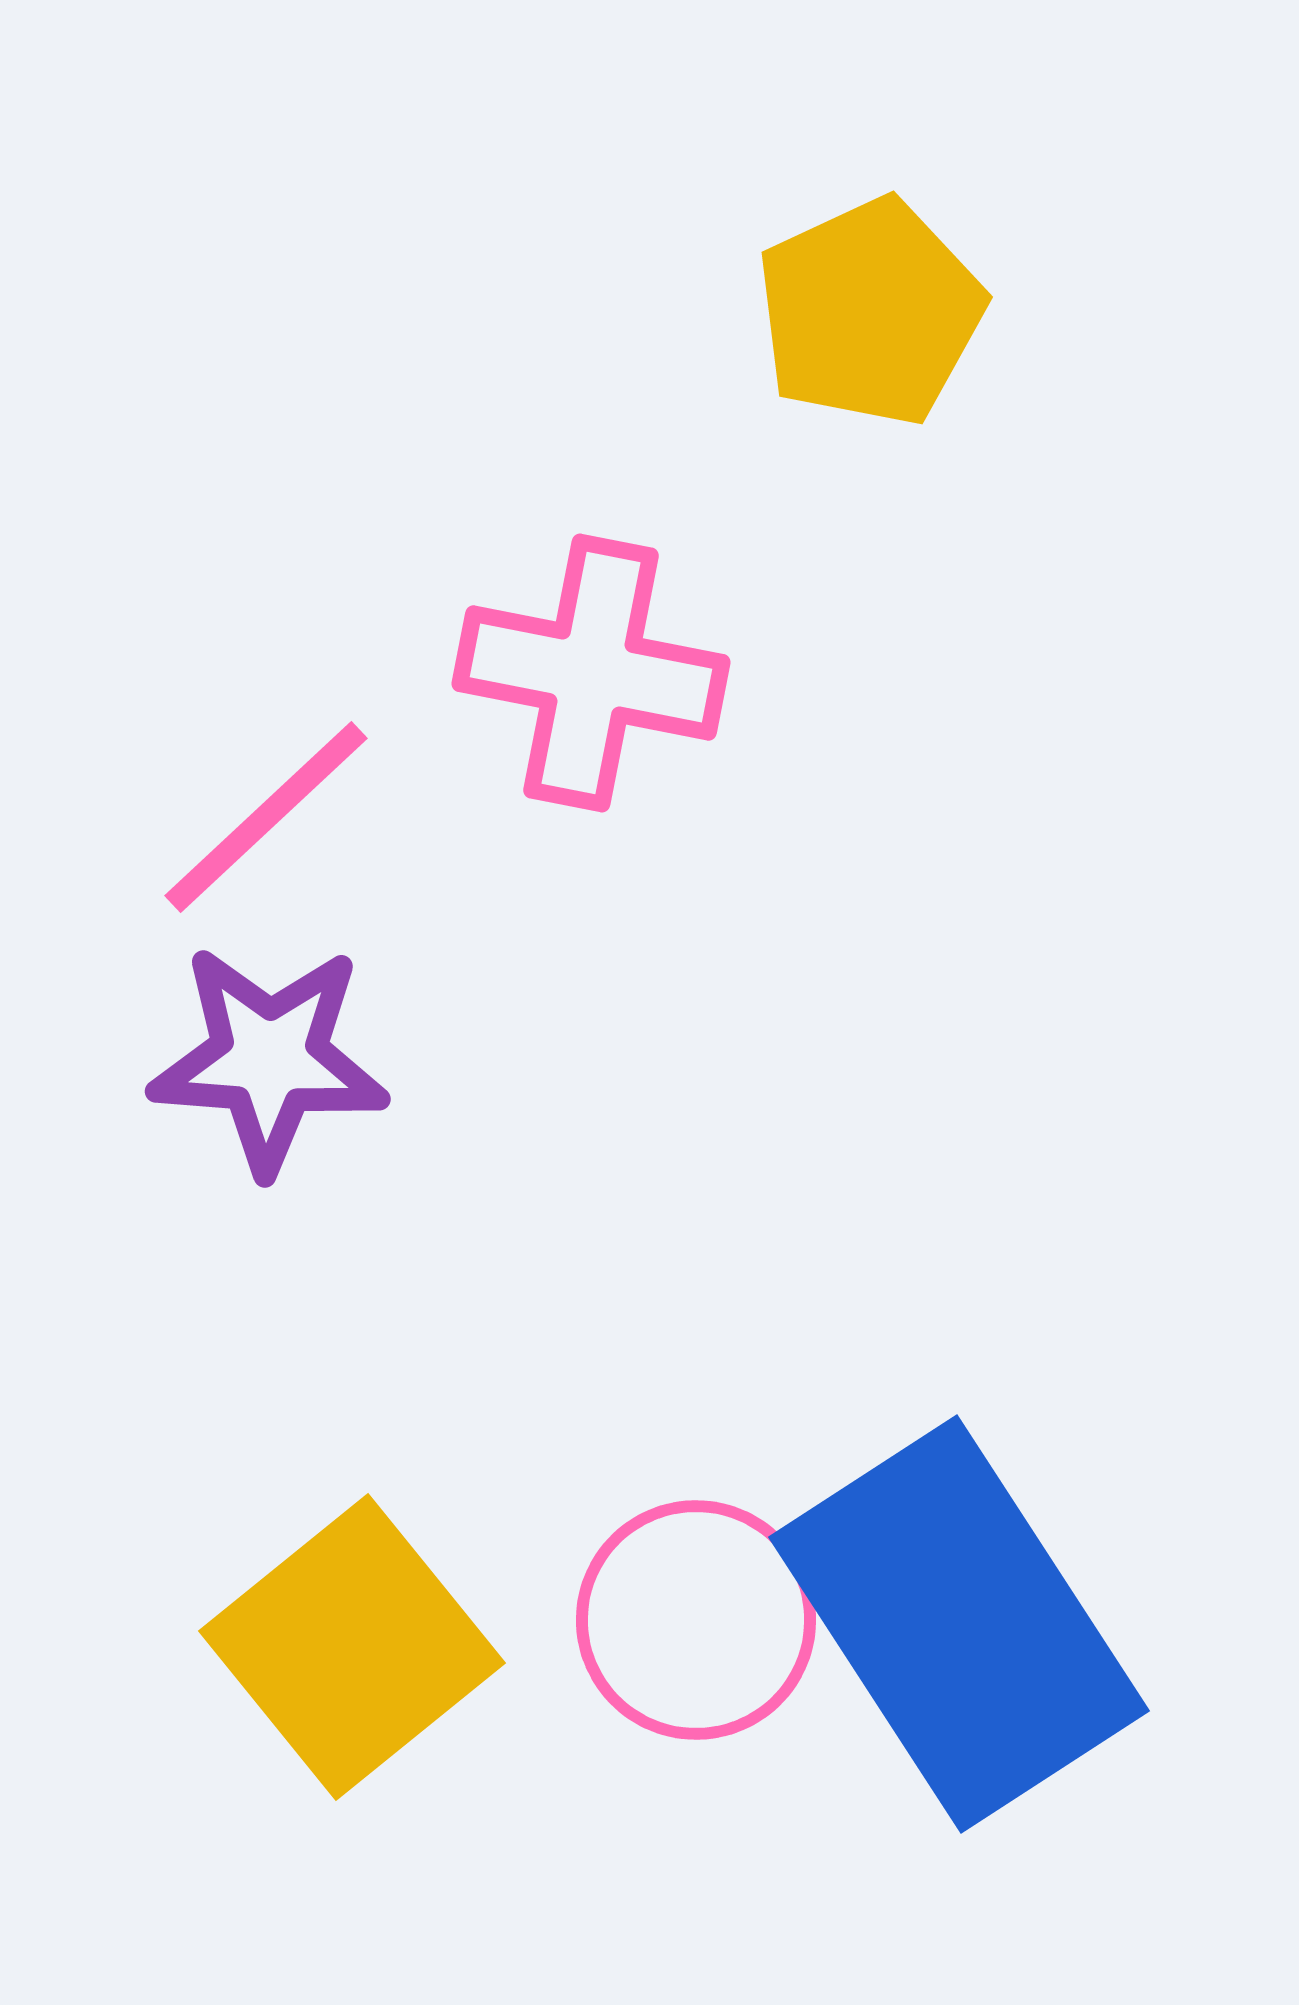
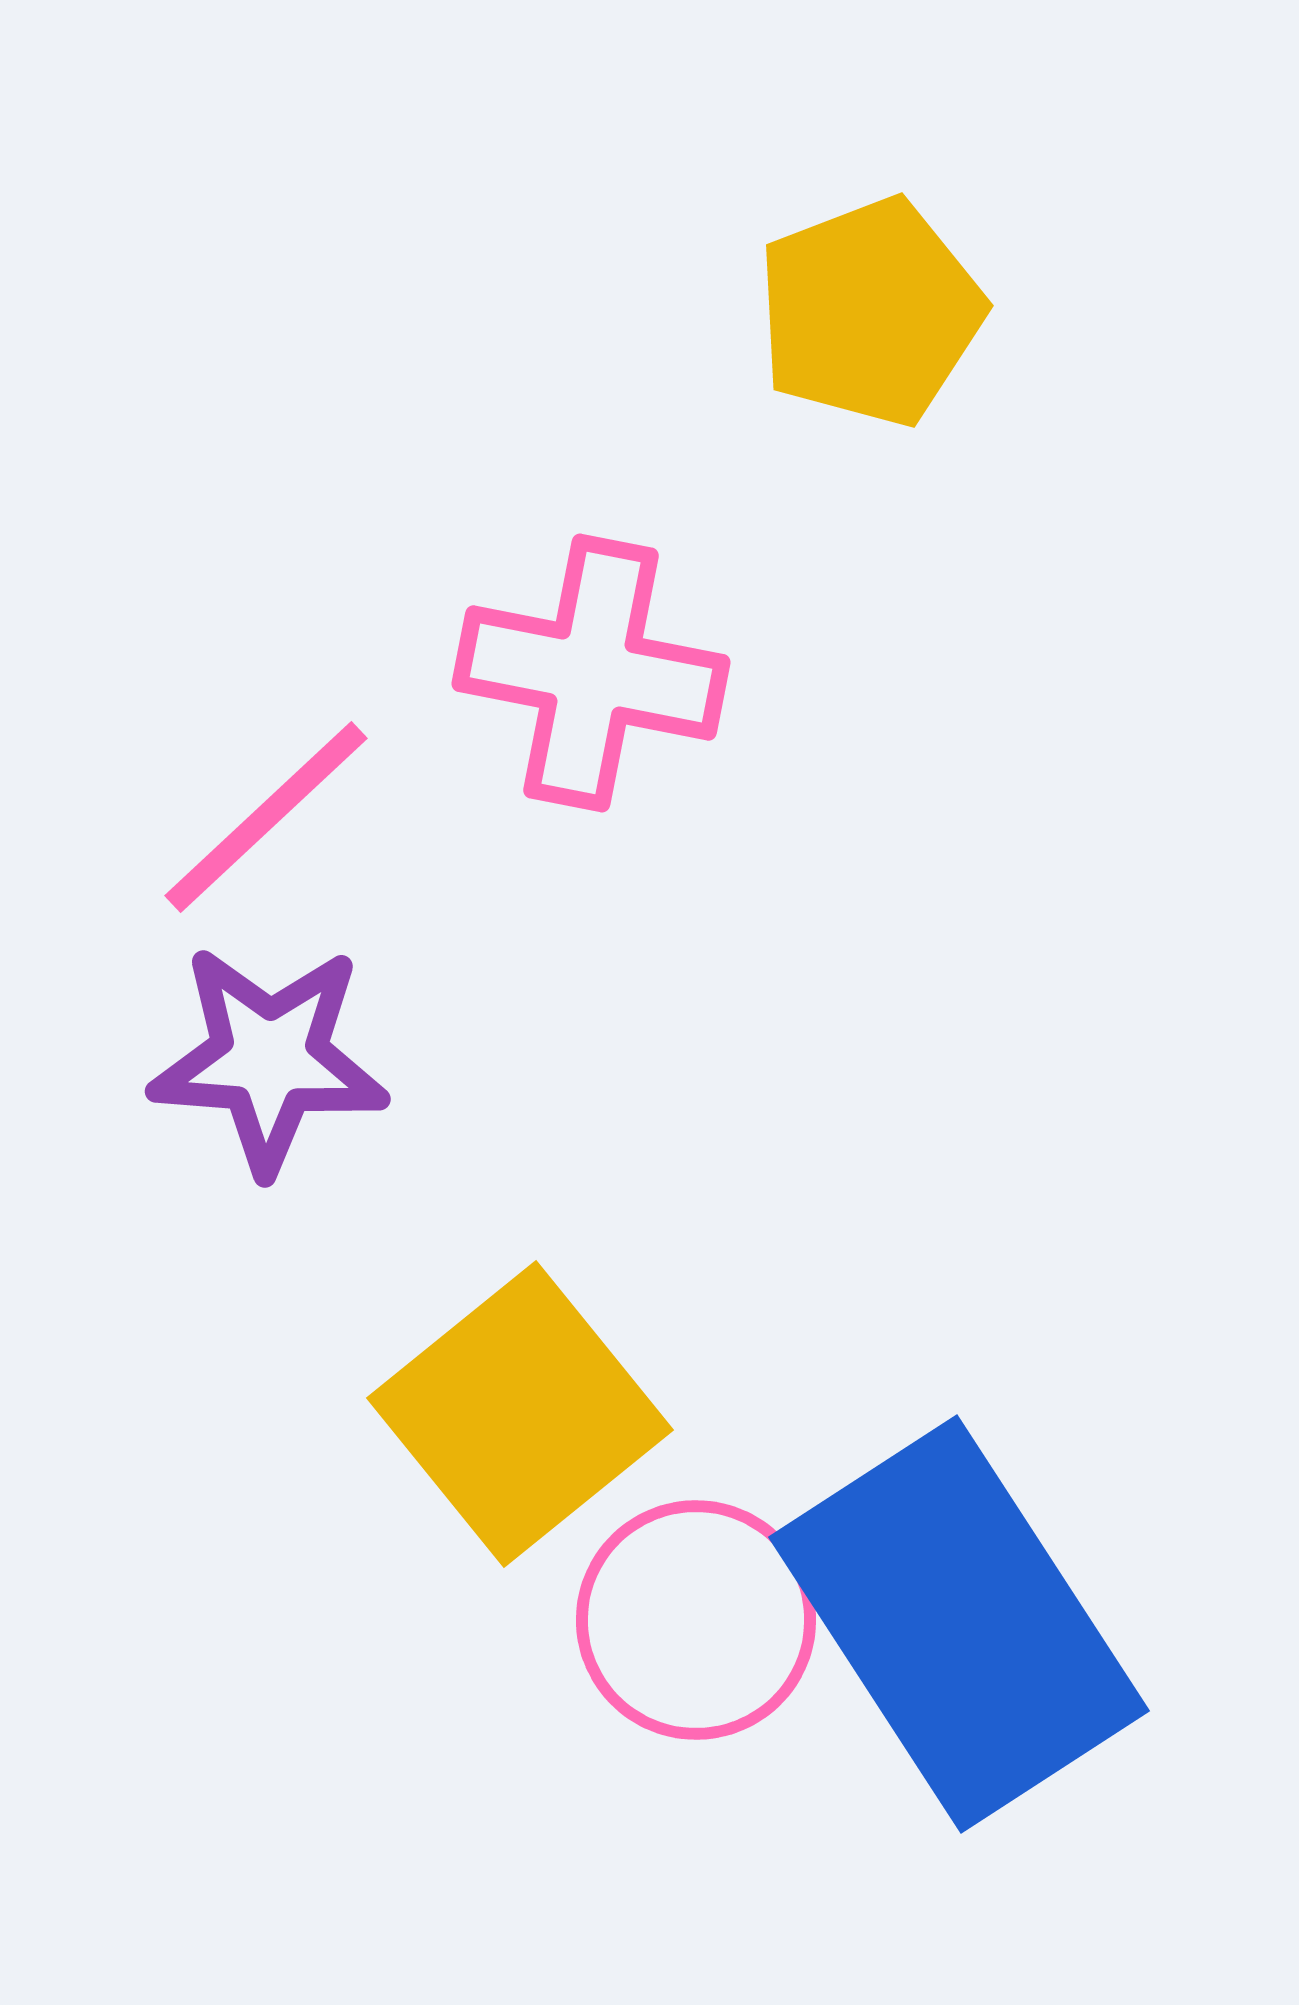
yellow pentagon: rotated 4 degrees clockwise
yellow square: moved 168 px right, 233 px up
